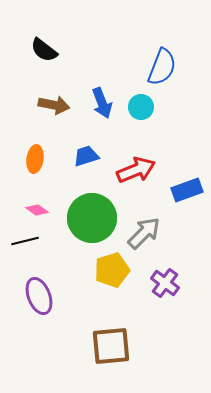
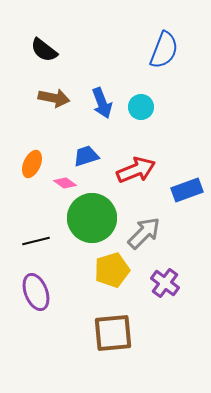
blue semicircle: moved 2 px right, 17 px up
brown arrow: moved 7 px up
orange ellipse: moved 3 px left, 5 px down; rotated 16 degrees clockwise
pink diamond: moved 28 px right, 27 px up
black line: moved 11 px right
purple ellipse: moved 3 px left, 4 px up
brown square: moved 2 px right, 13 px up
